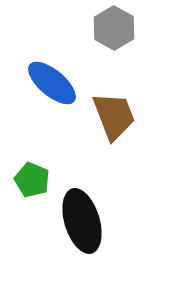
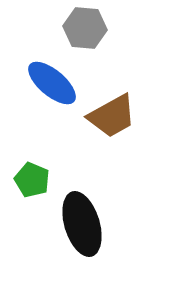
gray hexagon: moved 29 px left; rotated 24 degrees counterclockwise
brown trapezoid: moved 2 px left; rotated 82 degrees clockwise
black ellipse: moved 3 px down
